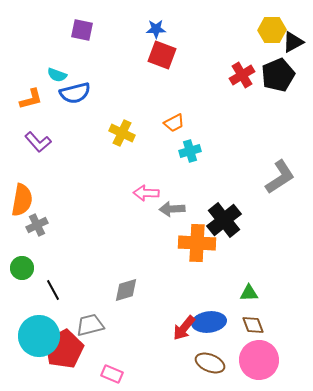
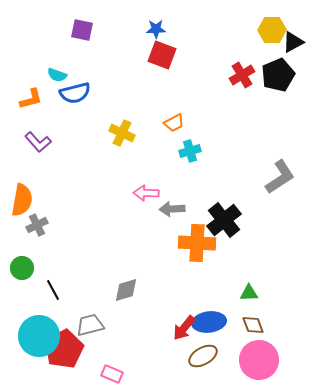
brown ellipse: moved 7 px left, 7 px up; rotated 52 degrees counterclockwise
